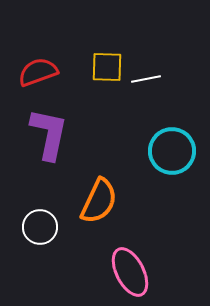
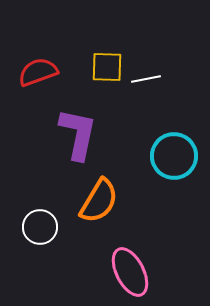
purple L-shape: moved 29 px right
cyan circle: moved 2 px right, 5 px down
orange semicircle: rotated 6 degrees clockwise
